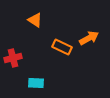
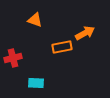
orange triangle: rotated 14 degrees counterclockwise
orange arrow: moved 4 px left, 5 px up
orange rectangle: rotated 36 degrees counterclockwise
